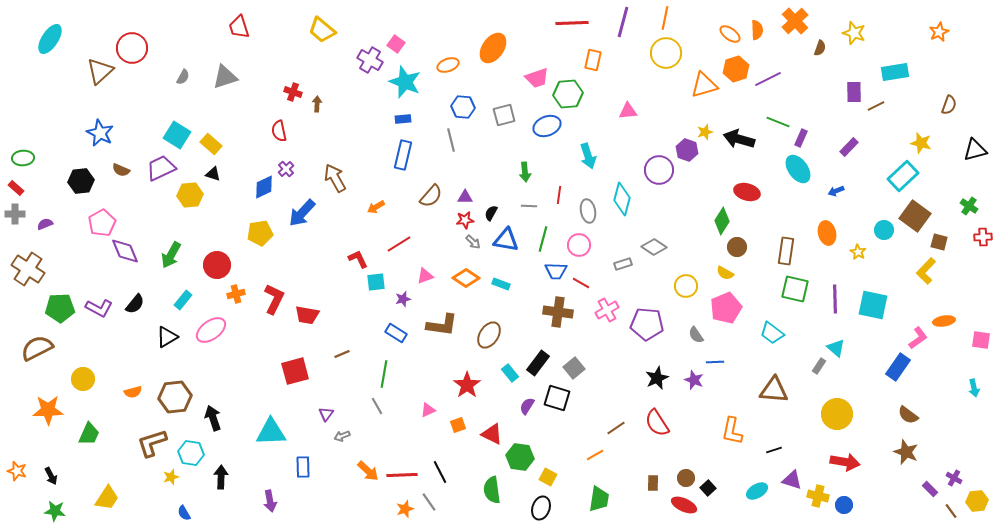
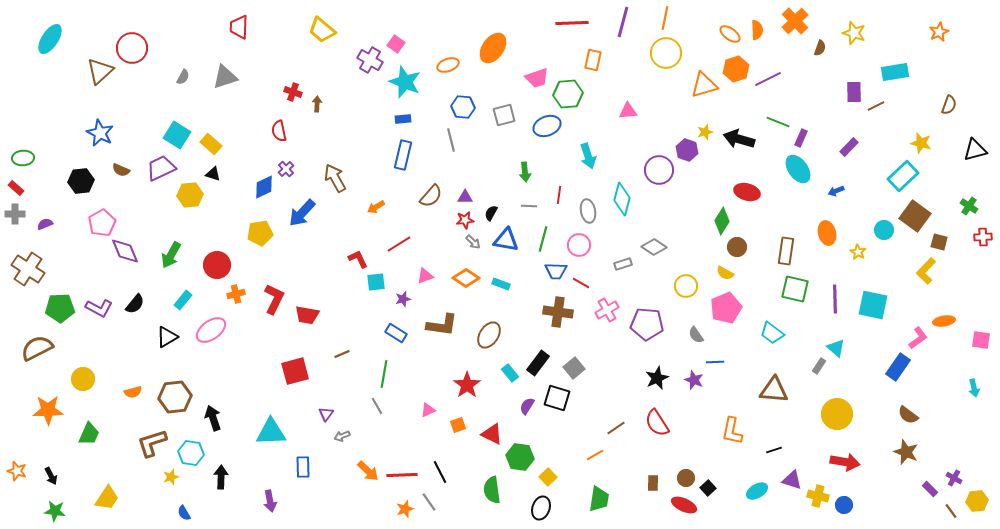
red trapezoid at (239, 27): rotated 20 degrees clockwise
yellow square at (548, 477): rotated 18 degrees clockwise
